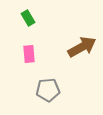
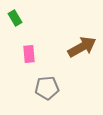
green rectangle: moved 13 px left
gray pentagon: moved 1 px left, 2 px up
